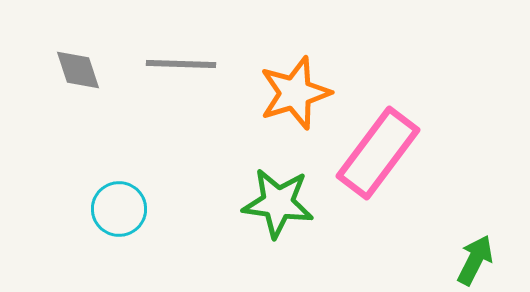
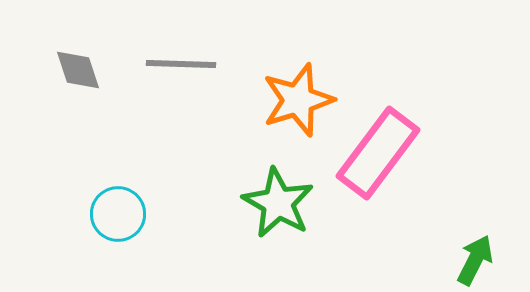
orange star: moved 3 px right, 7 px down
green star: rotated 22 degrees clockwise
cyan circle: moved 1 px left, 5 px down
